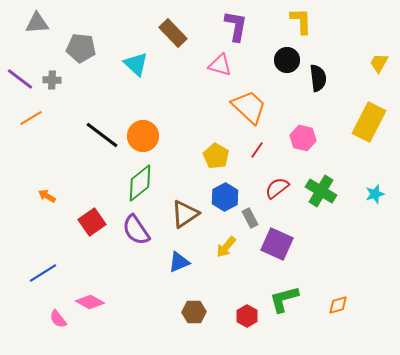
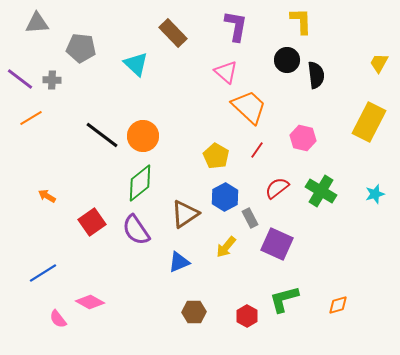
pink triangle: moved 6 px right, 7 px down; rotated 25 degrees clockwise
black semicircle: moved 2 px left, 3 px up
